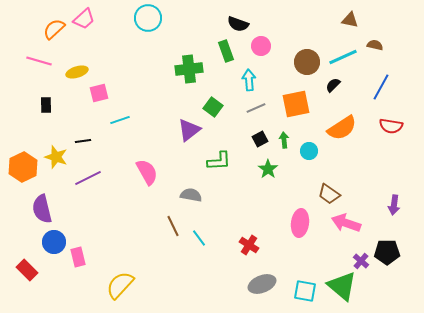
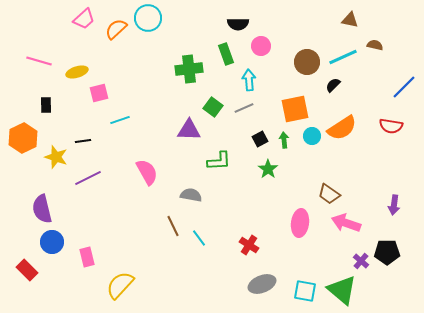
black semicircle at (238, 24): rotated 20 degrees counterclockwise
orange semicircle at (54, 29): moved 62 px right
green rectangle at (226, 51): moved 3 px down
blue line at (381, 87): moved 23 px right; rotated 16 degrees clockwise
orange square at (296, 104): moved 1 px left, 5 px down
gray line at (256, 108): moved 12 px left
purple triangle at (189, 130): rotated 40 degrees clockwise
cyan circle at (309, 151): moved 3 px right, 15 px up
orange hexagon at (23, 167): moved 29 px up
blue circle at (54, 242): moved 2 px left
pink rectangle at (78, 257): moved 9 px right
green triangle at (342, 286): moved 4 px down
